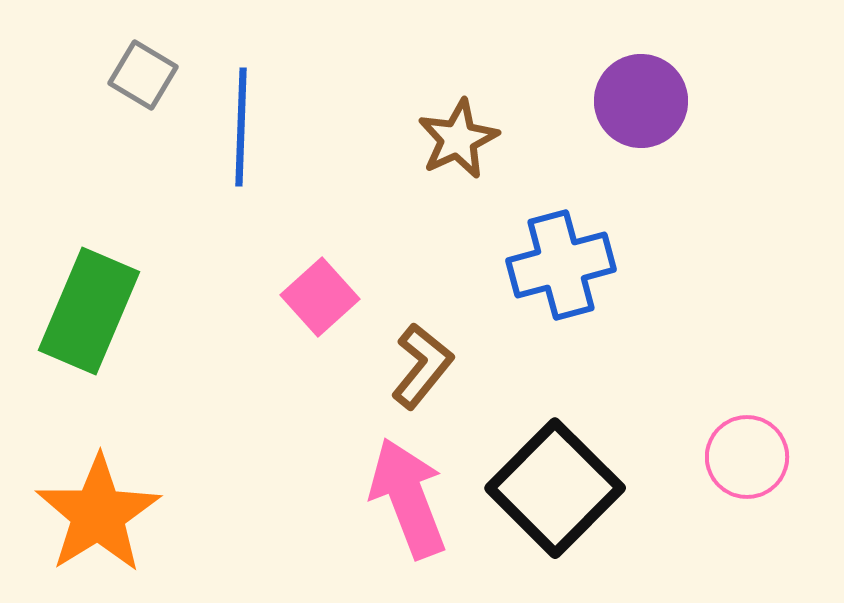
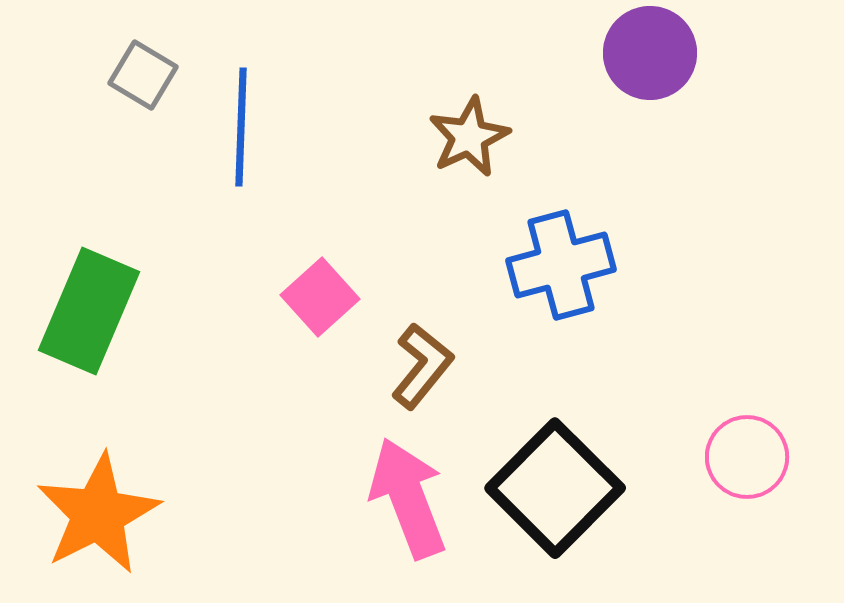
purple circle: moved 9 px right, 48 px up
brown star: moved 11 px right, 2 px up
orange star: rotated 5 degrees clockwise
